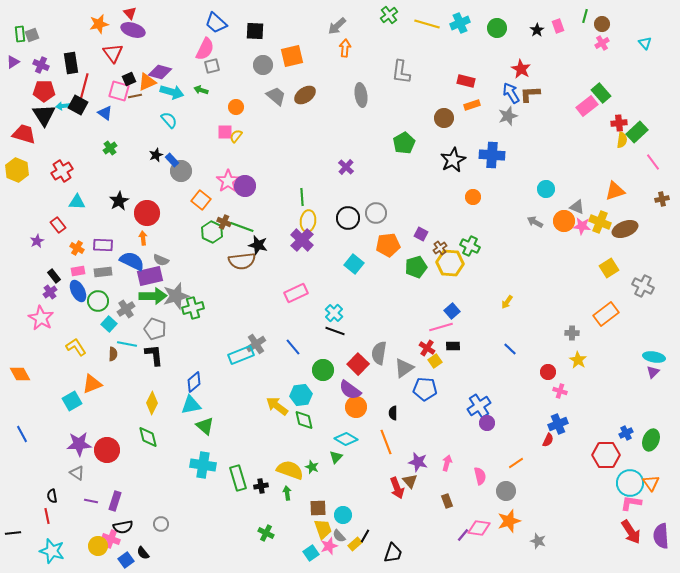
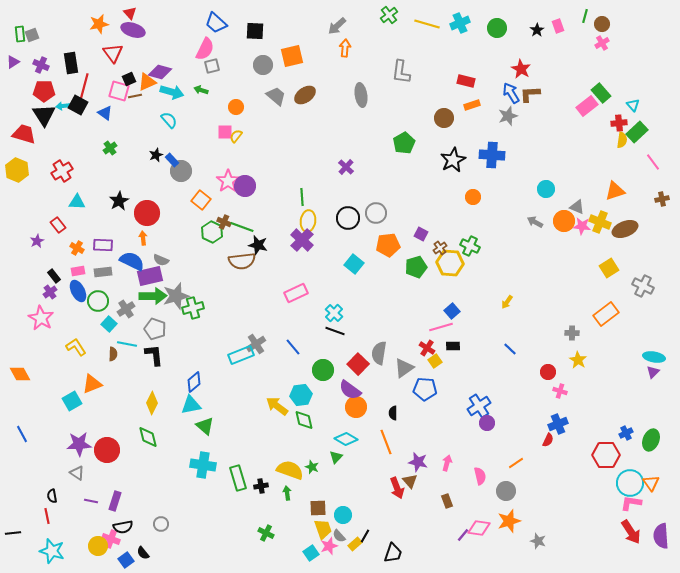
cyan triangle at (645, 43): moved 12 px left, 62 px down
